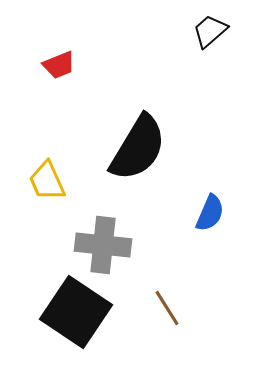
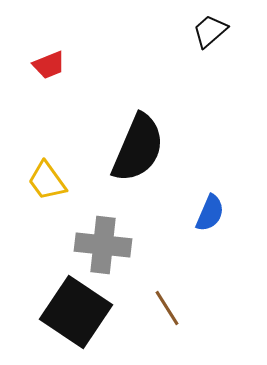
red trapezoid: moved 10 px left
black semicircle: rotated 8 degrees counterclockwise
yellow trapezoid: rotated 12 degrees counterclockwise
